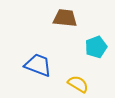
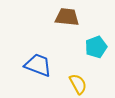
brown trapezoid: moved 2 px right, 1 px up
yellow semicircle: rotated 30 degrees clockwise
